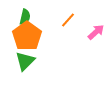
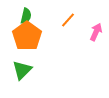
green semicircle: moved 1 px right, 1 px up
pink arrow: rotated 24 degrees counterclockwise
green triangle: moved 3 px left, 9 px down
